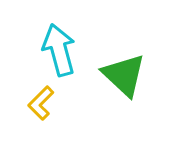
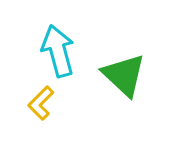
cyan arrow: moved 1 px left, 1 px down
